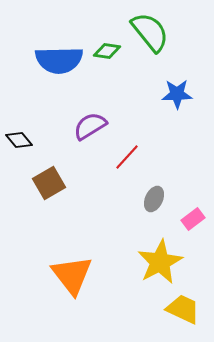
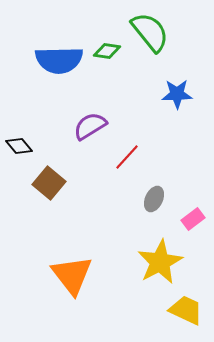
black diamond: moved 6 px down
brown square: rotated 20 degrees counterclockwise
yellow trapezoid: moved 3 px right, 1 px down
